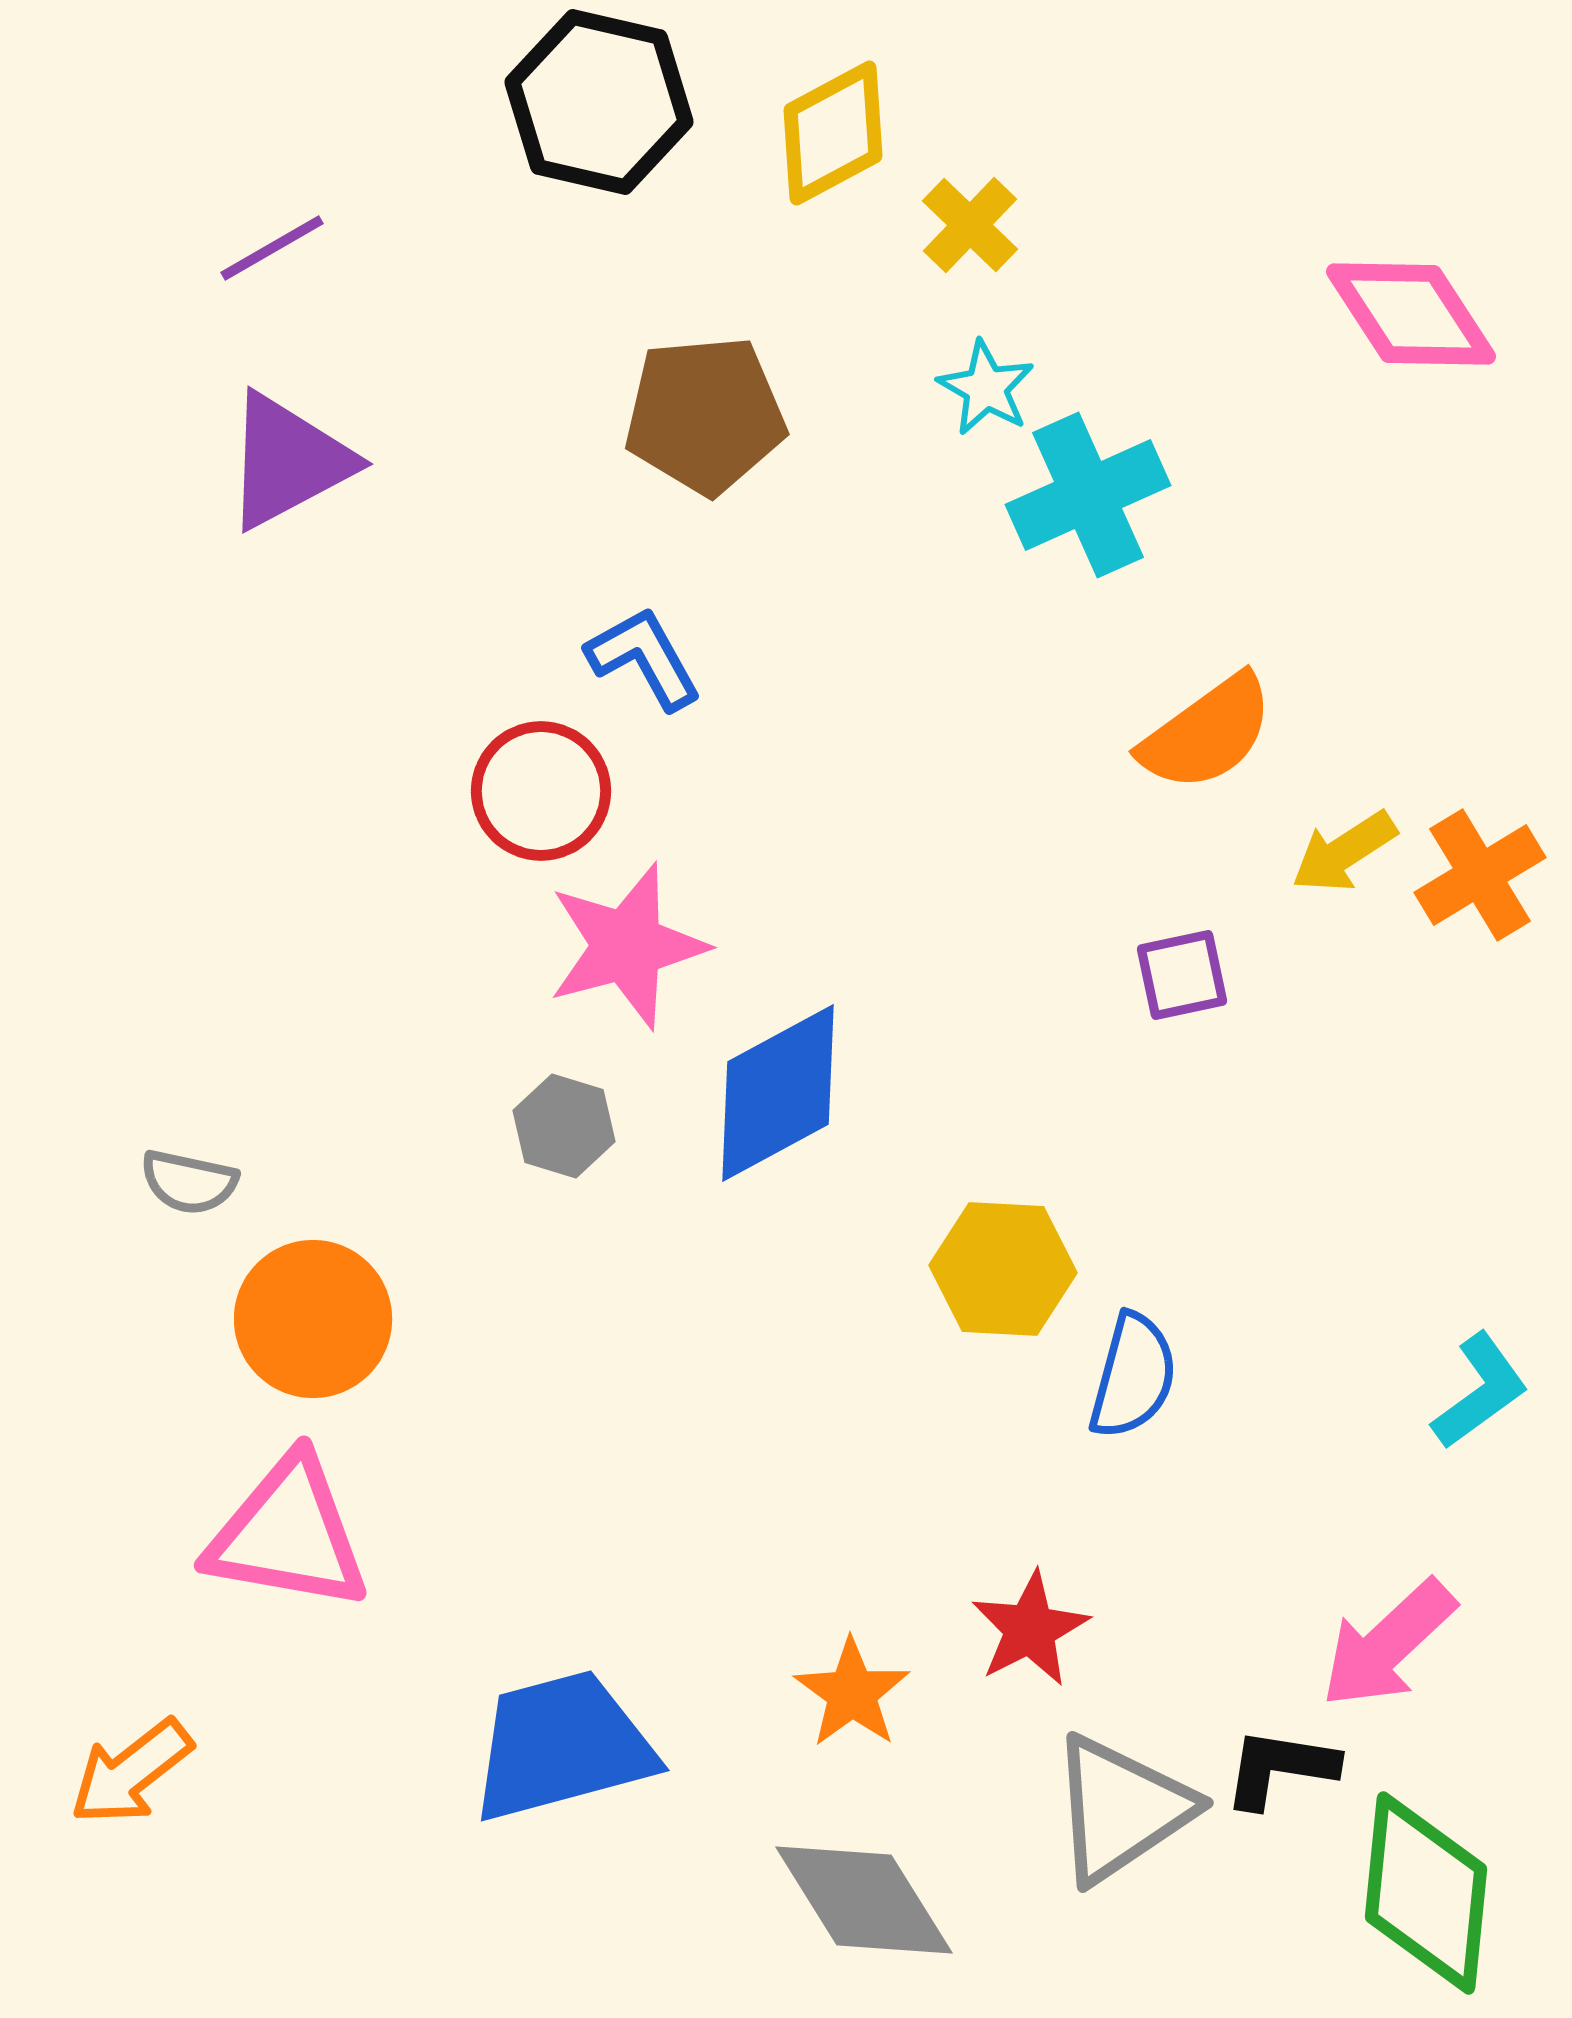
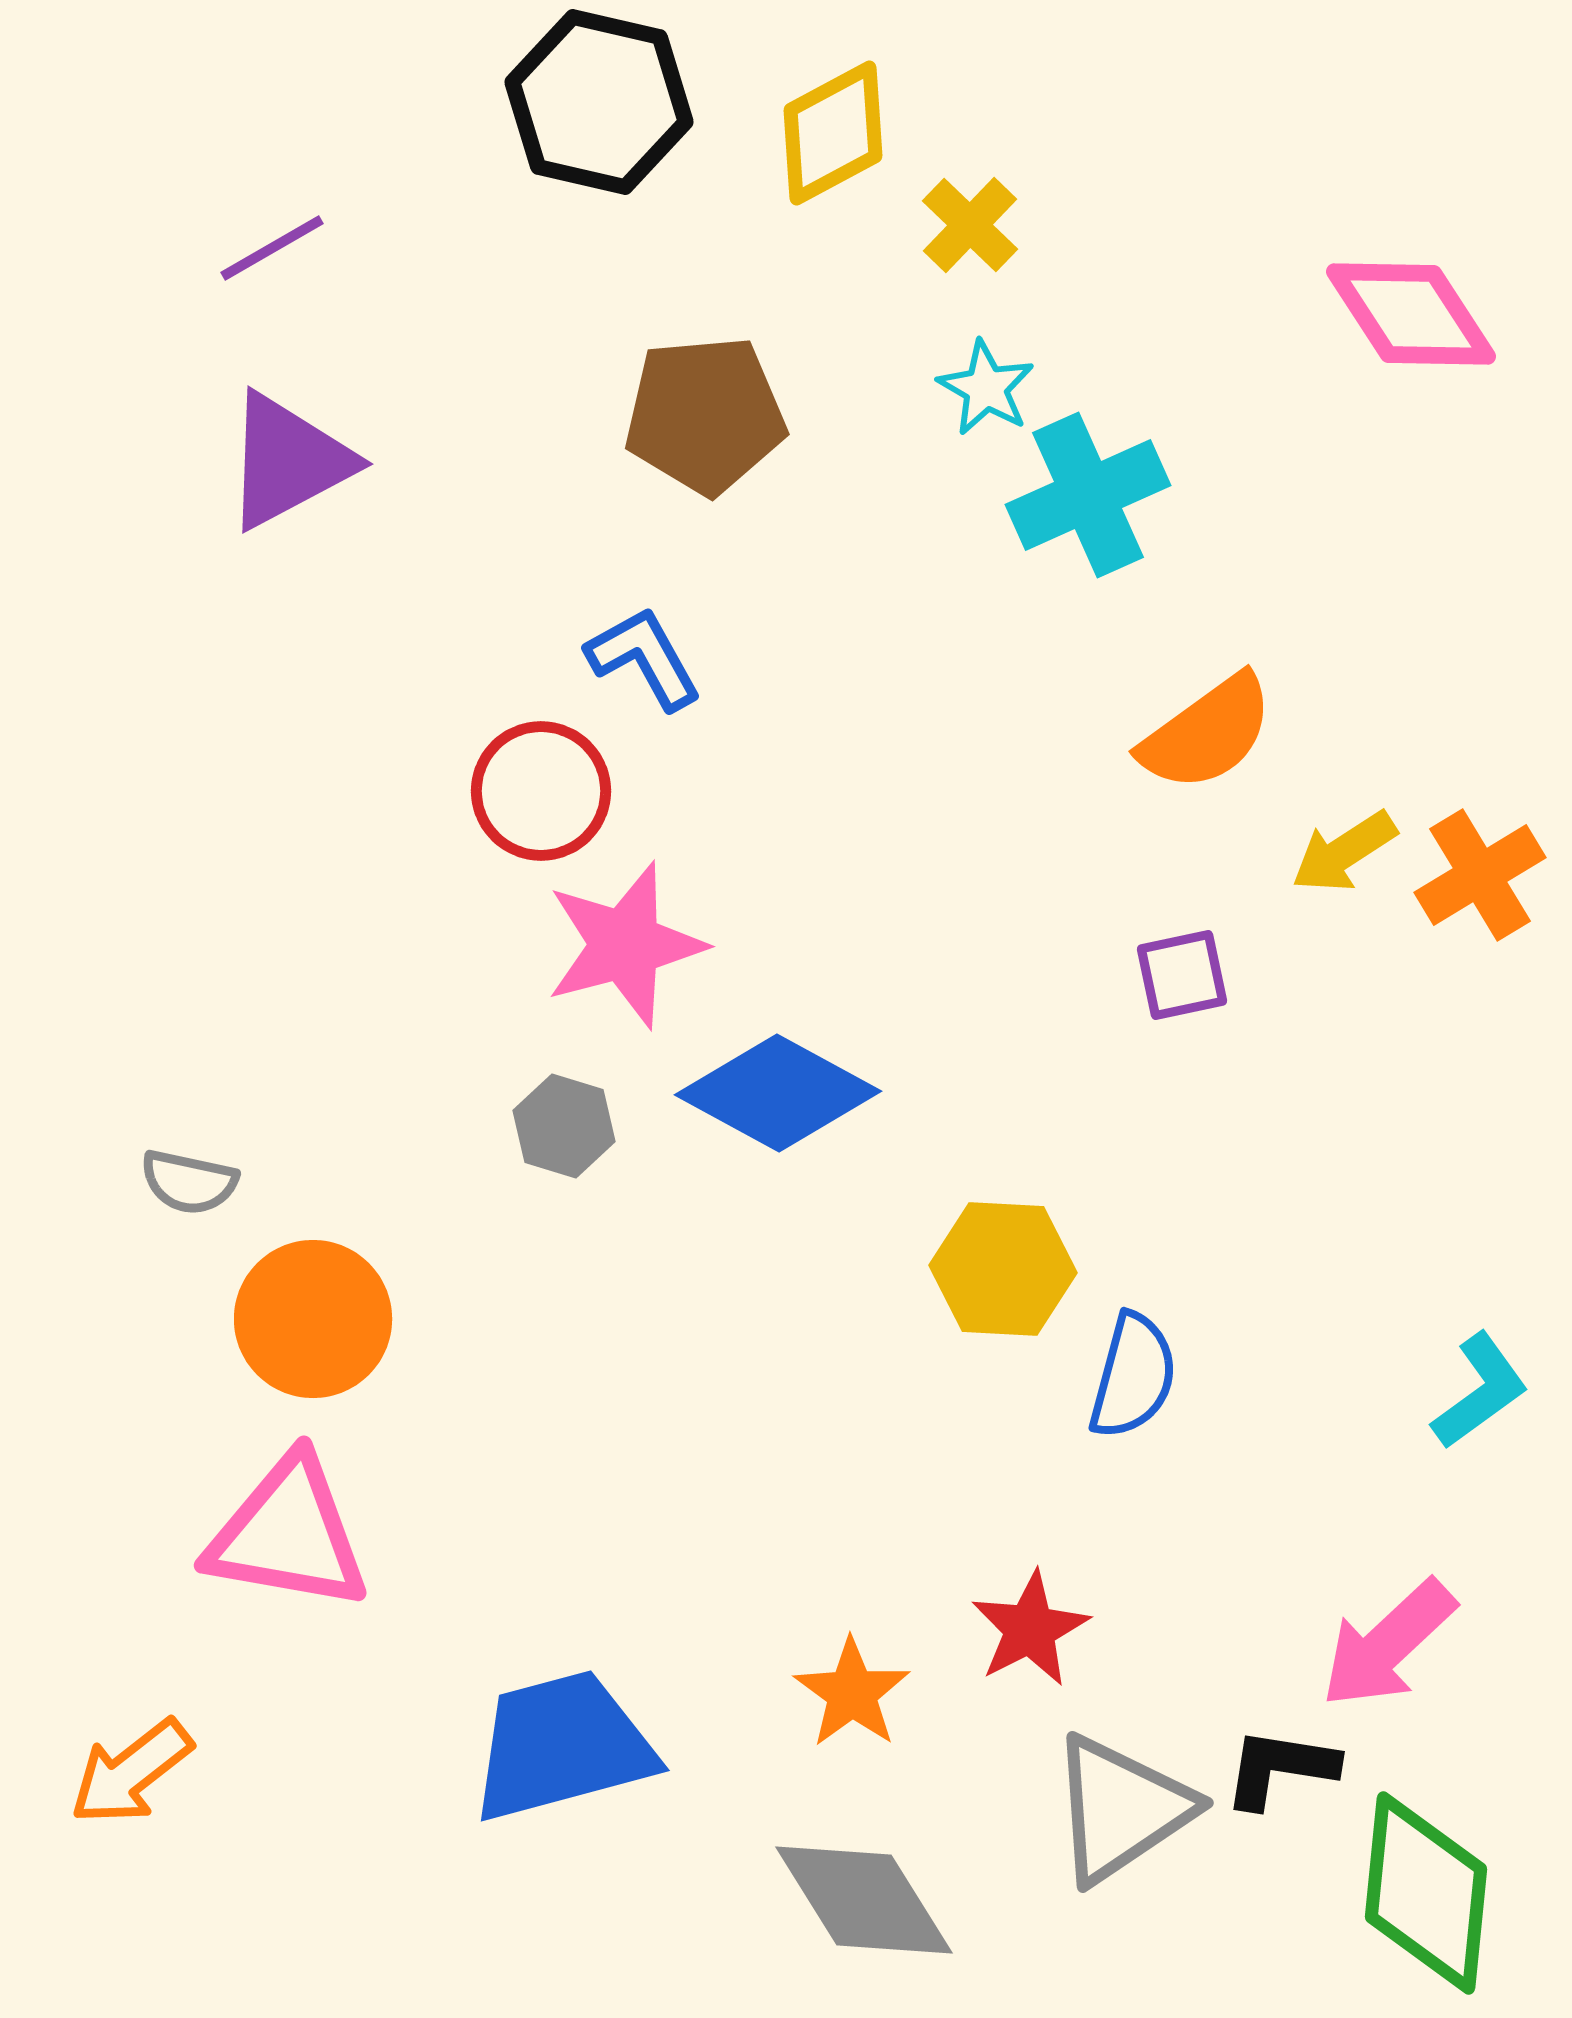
pink star: moved 2 px left, 1 px up
blue diamond: rotated 57 degrees clockwise
